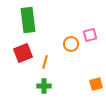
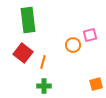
orange circle: moved 2 px right, 1 px down
red square: rotated 30 degrees counterclockwise
orange line: moved 2 px left
